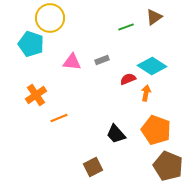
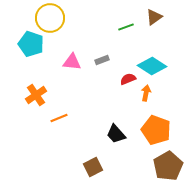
brown pentagon: rotated 20 degrees clockwise
